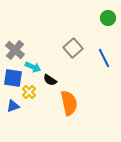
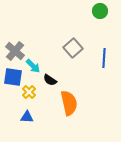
green circle: moved 8 px left, 7 px up
gray cross: moved 1 px down
blue line: rotated 30 degrees clockwise
cyan arrow: moved 1 px up; rotated 21 degrees clockwise
blue square: moved 1 px up
blue triangle: moved 14 px right, 11 px down; rotated 24 degrees clockwise
